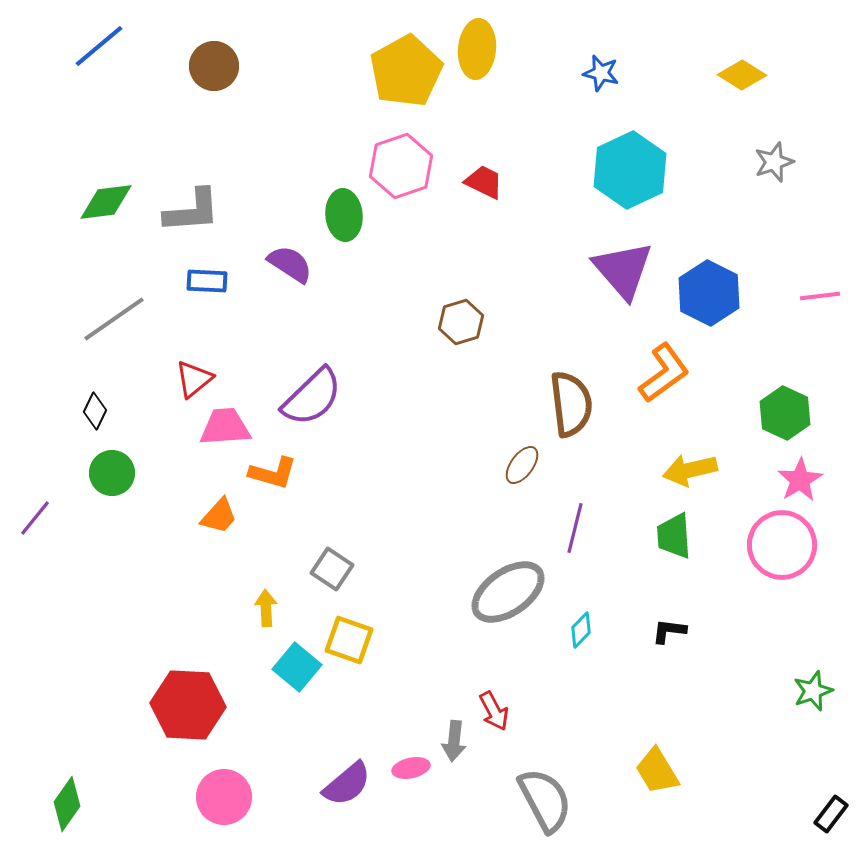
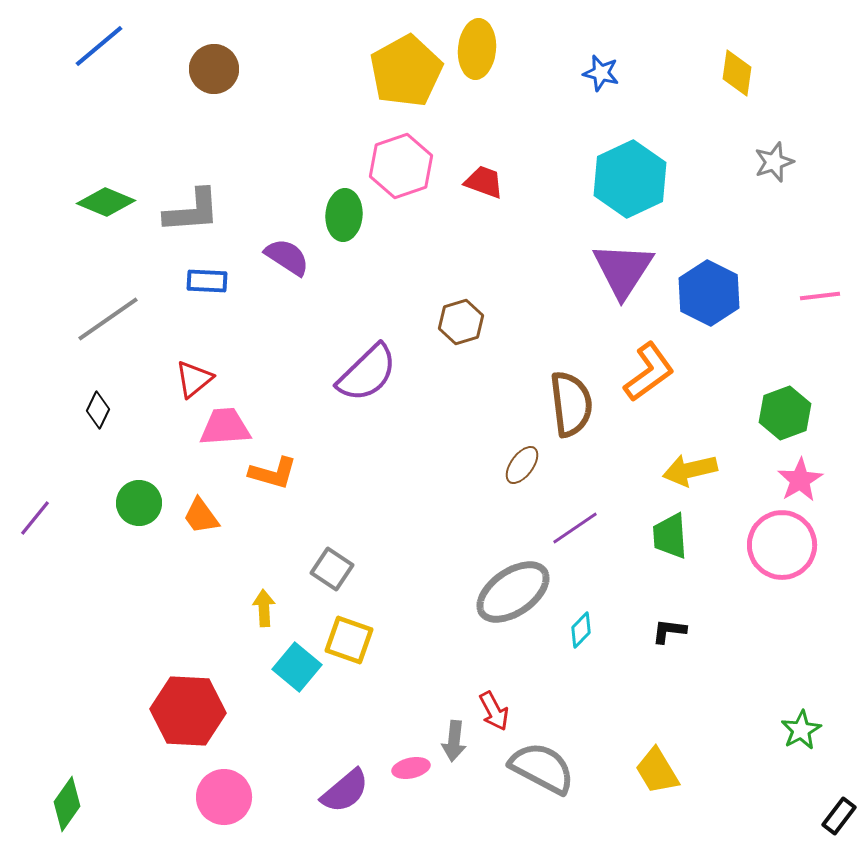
brown circle at (214, 66): moved 3 px down
yellow diamond at (742, 75): moved 5 px left, 2 px up; rotated 66 degrees clockwise
cyan hexagon at (630, 170): moved 9 px down
red trapezoid at (484, 182): rotated 6 degrees counterclockwise
green diamond at (106, 202): rotated 30 degrees clockwise
green ellipse at (344, 215): rotated 9 degrees clockwise
purple semicircle at (290, 264): moved 3 px left, 7 px up
purple triangle at (623, 270): rotated 14 degrees clockwise
gray line at (114, 319): moved 6 px left
orange L-shape at (664, 373): moved 15 px left, 1 px up
purple semicircle at (312, 397): moved 55 px right, 24 px up
black diamond at (95, 411): moved 3 px right, 1 px up
green hexagon at (785, 413): rotated 15 degrees clockwise
green circle at (112, 473): moved 27 px right, 30 px down
orange trapezoid at (219, 516): moved 18 px left; rotated 102 degrees clockwise
purple line at (575, 528): rotated 42 degrees clockwise
green trapezoid at (674, 536): moved 4 px left
gray ellipse at (508, 592): moved 5 px right
yellow arrow at (266, 608): moved 2 px left
green star at (813, 691): moved 12 px left, 39 px down; rotated 9 degrees counterclockwise
red hexagon at (188, 705): moved 6 px down
purple semicircle at (347, 784): moved 2 px left, 7 px down
gray semicircle at (545, 800): moved 3 px left, 32 px up; rotated 34 degrees counterclockwise
black rectangle at (831, 814): moved 8 px right, 2 px down
